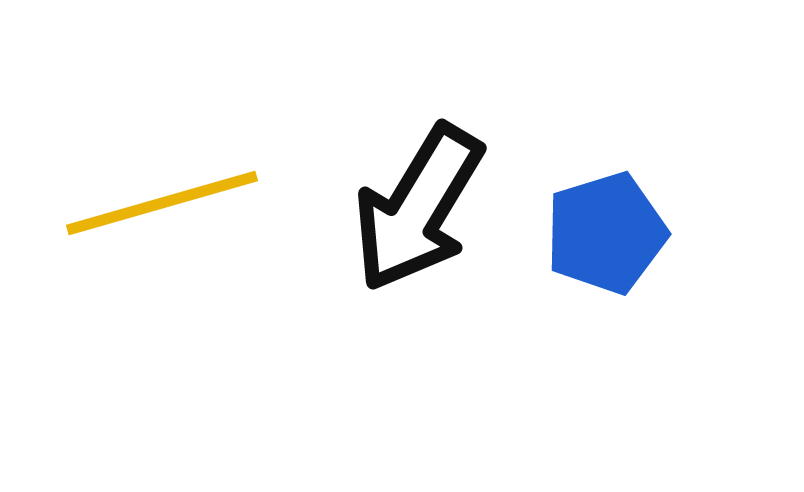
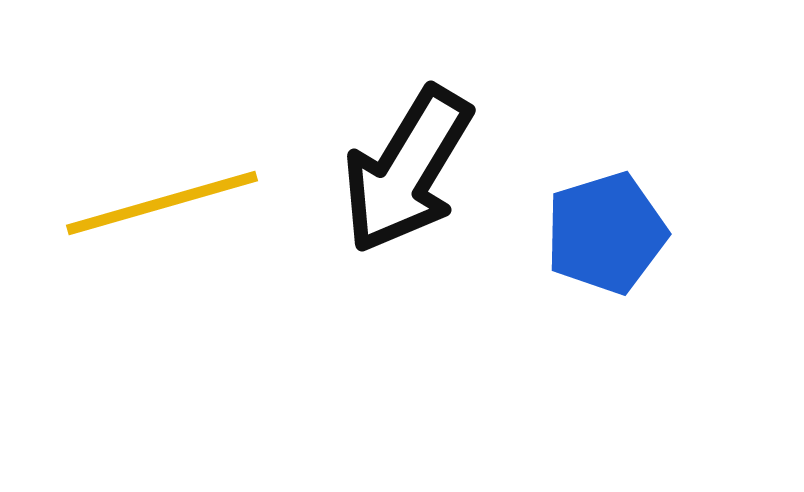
black arrow: moved 11 px left, 38 px up
